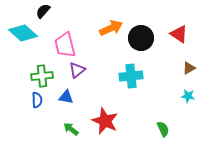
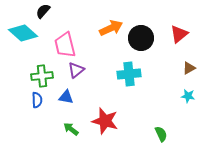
red triangle: rotated 48 degrees clockwise
purple triangle: moved 1 px left
cyan cross: moved 2 px left, 2 px up
red star: rotated 8 degrees counterclockwise
green semicircle: moved 2 px left, 5 px down
